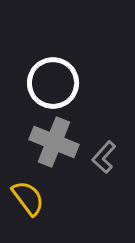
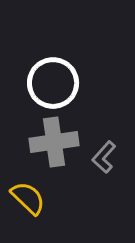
gray cross: rotated 30 degrees counterclockwise
yellow semicircle: rotated 9 degrees counterclockwise
